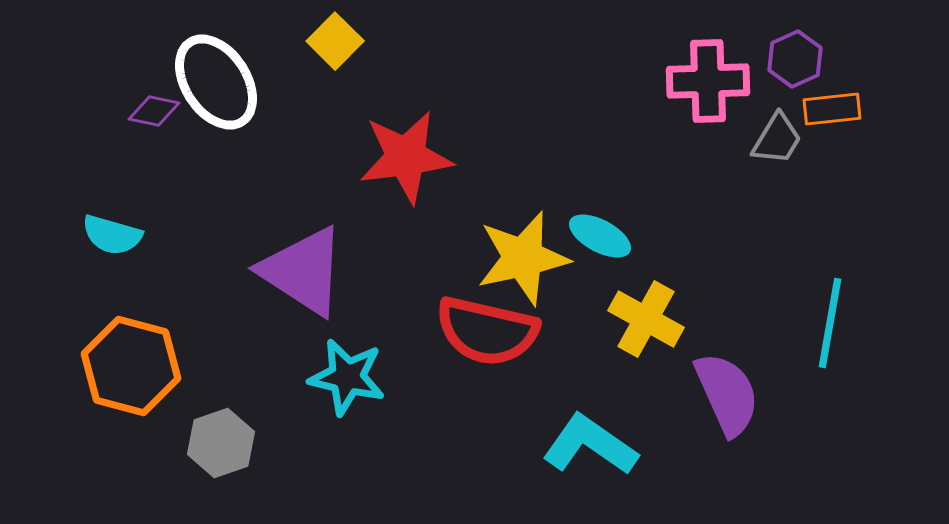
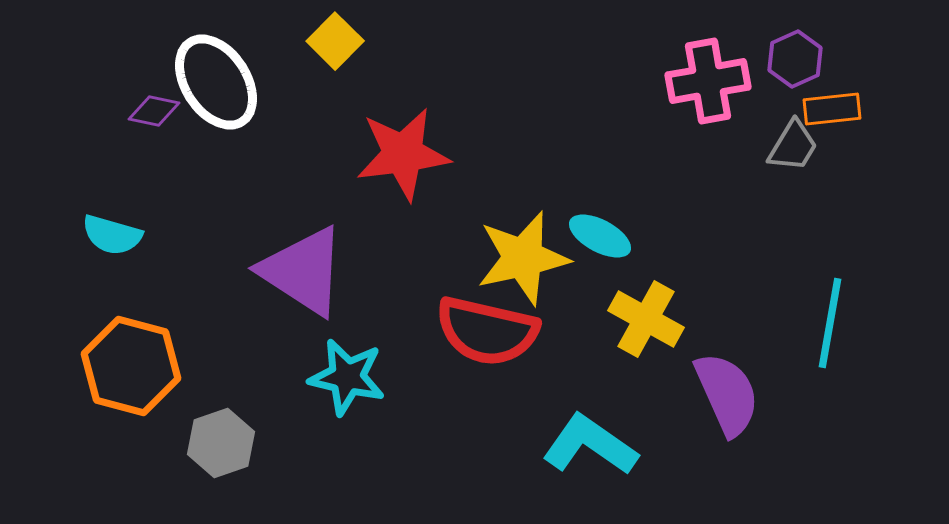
pink cross: rotated 8 degrees counterclockwise
gray trapezoid: moved 16 px right, 7 px down
red star: moved 3 px left, 3 px up
